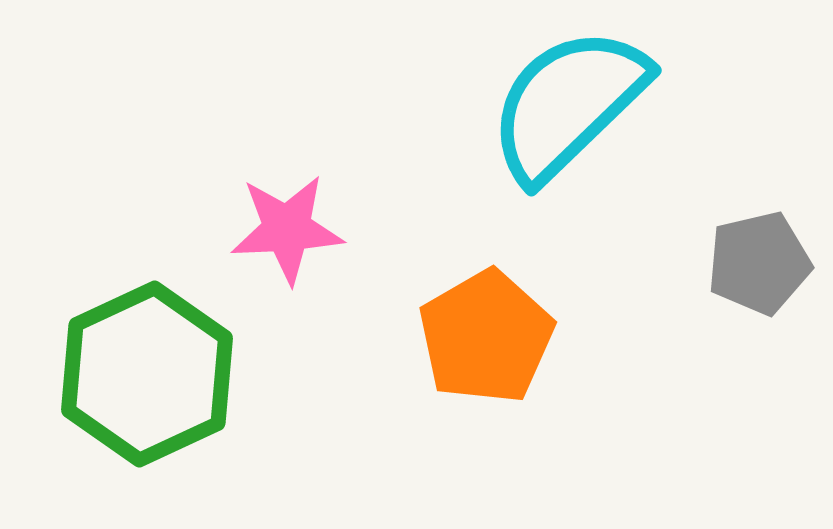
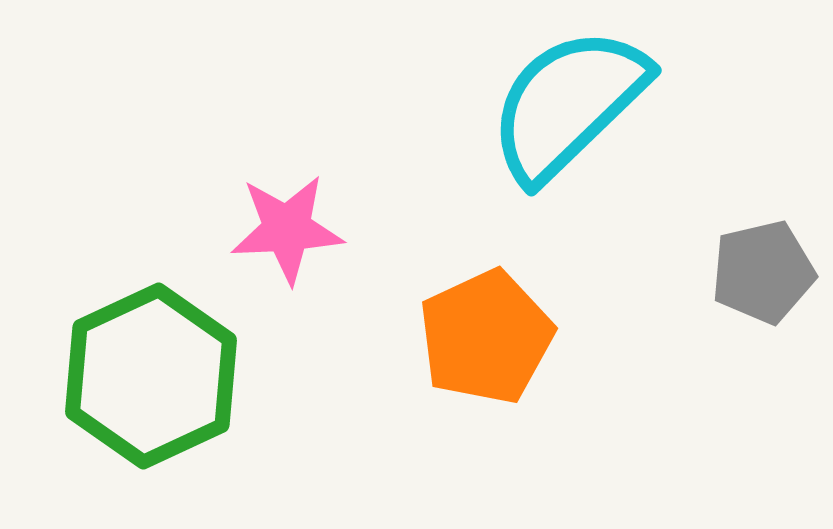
gray pentagon: moved 4 px right, 9 px down
orange pentagon: rotated 5 degrees clockwise
green hexagon: moved 4 px right, 2 px down
